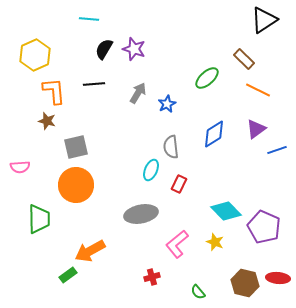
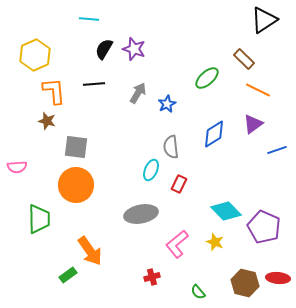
purple triangle: moved 3 px left, 5 px up
gray square: rotated 20 degrees clockwise
pink semicircle: moved 3 px left
orange arrow: rotated 96 degrees counterclockwise
